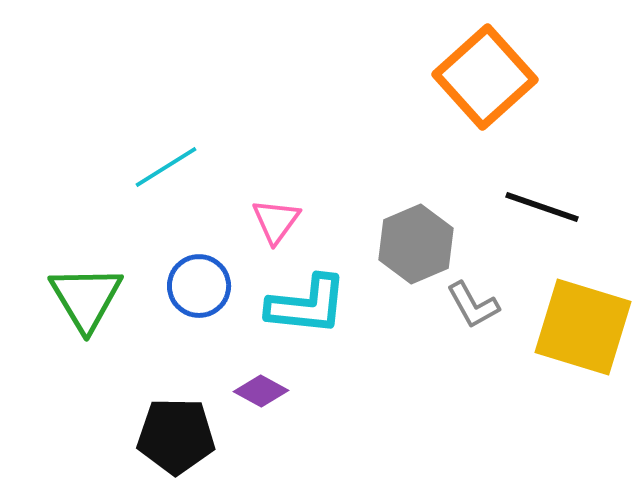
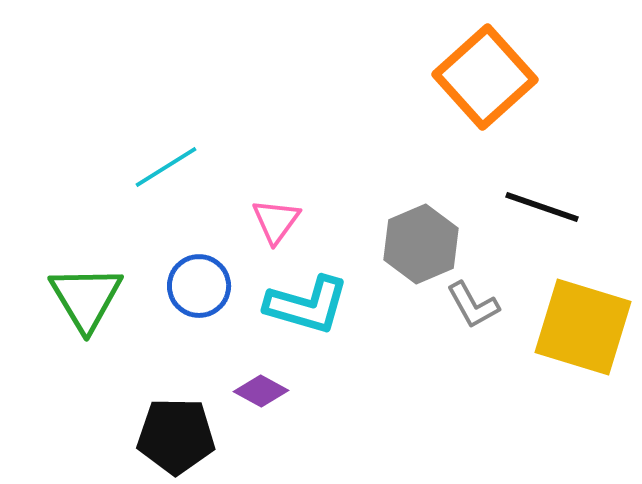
gray hexagon: moved 5 px right
cyan L-shape: rotated 10 degrees clockwise
